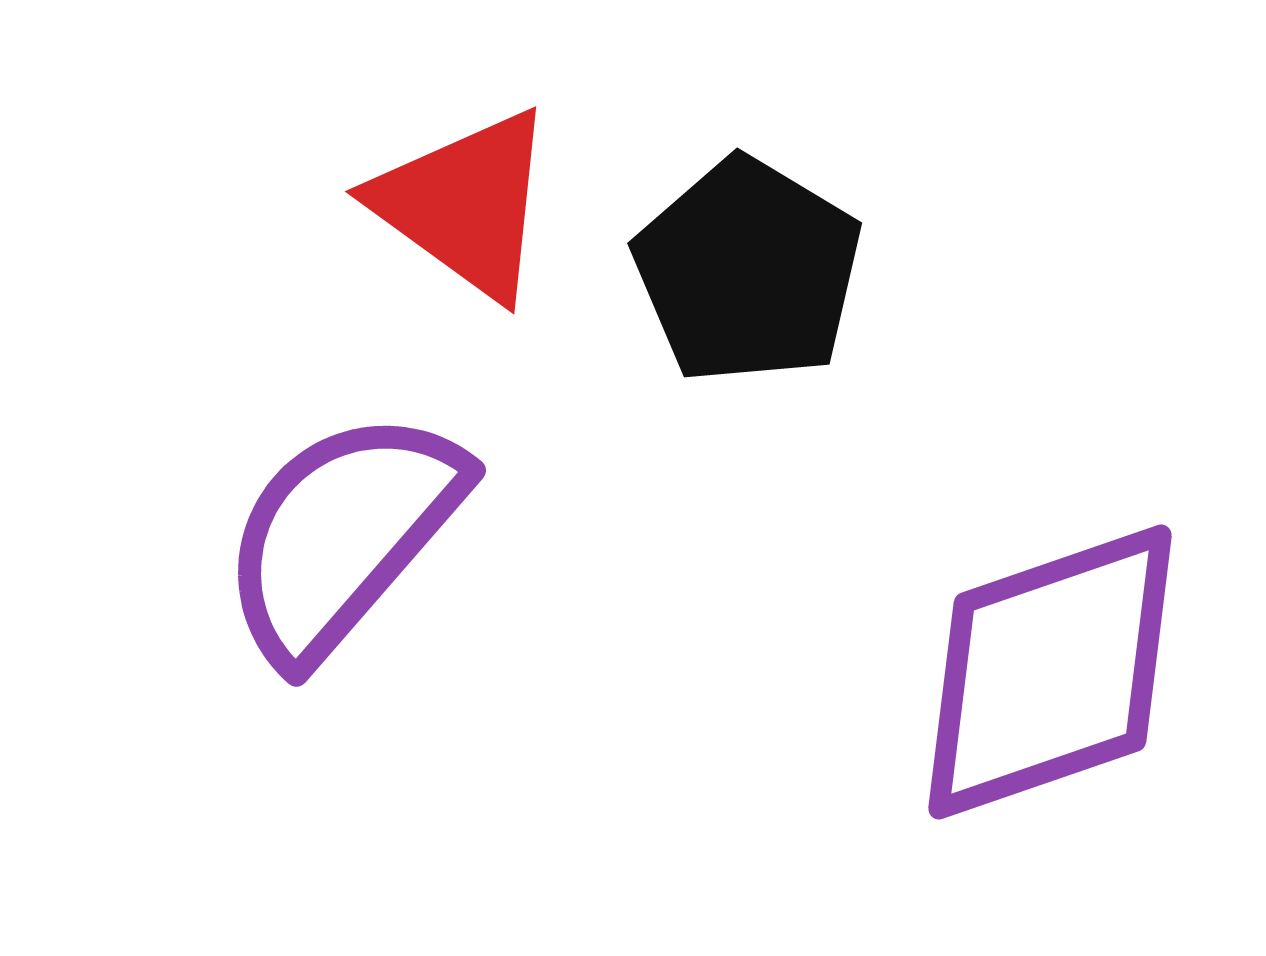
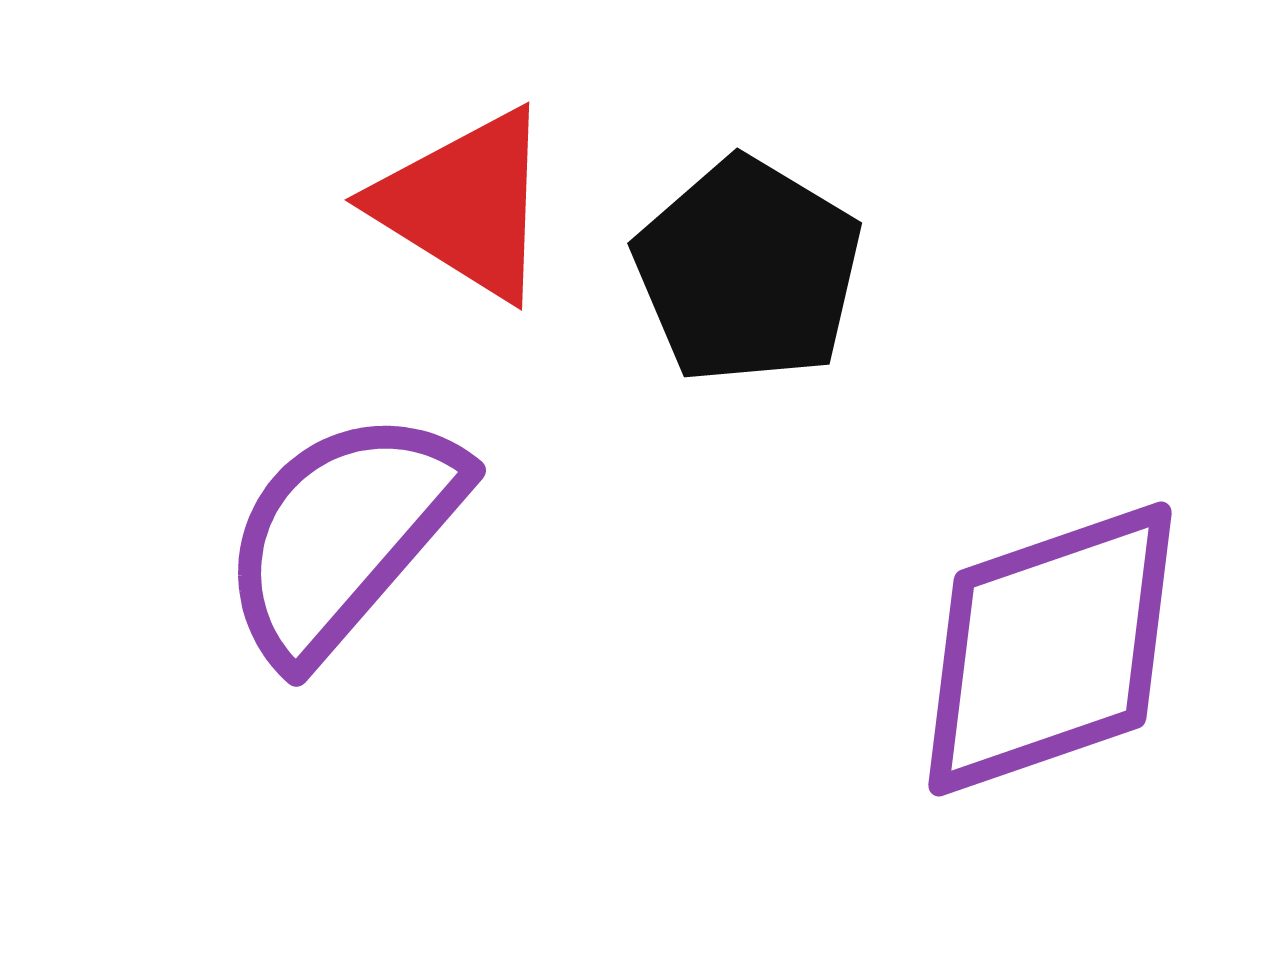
red triangle: rotated 4 degrees counterclockwise
purple diamond: moved 23 px up
